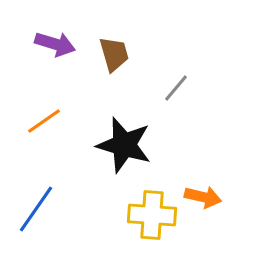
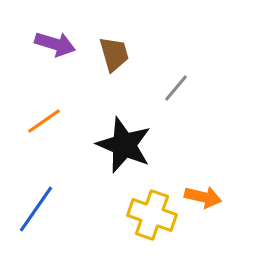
black star: rotated 6 degrees clockwise
yellow cross: rotated 15 degrees clockwise
